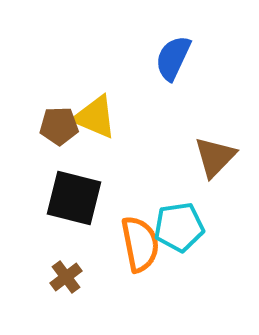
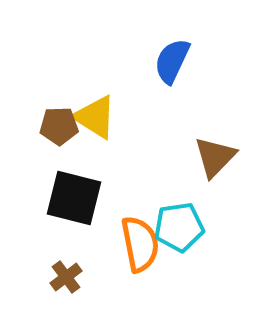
blue semicircle: moved 1 px left, 3 px down
yellow triangle: rotated 9 degrees clockwise
